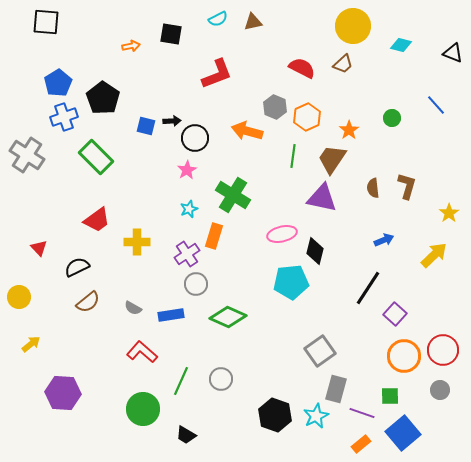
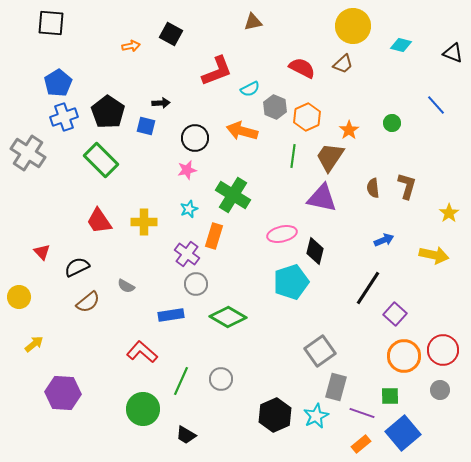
cyan semicircle at (218, 19): moved 32 px right, 70 px down
black square at (46, 22): moved 5 px right, 1 px down
black square at (171, 34): rotated 20 degrees clockwise
red L-shape at (217, 74): moved 3 px up
black pentagon at (103, 98): moved 5 px right, 14 px down
green circle at (392, 118): moved 5 px down
black arrow at (172, 121): moved 11 px left, 18 px up
orange arrow at (247, 131): moved 5 px left
gray cross at (27, 155): moved 1 px right, 2 px up
green rectangle at (96, 157): moved 5 px right, 3 px down
brown trapezoid at (332, 159): moved 2 px left, 2 px up
pink star at (187, 170): rotated 18 degrees clockwise
red trapezoid at (97, 220): moved 2 px right, 1 px down; rotated 92 degrees clockwise
yellow cross at (137, 242): moved 7 px right, 20 px up
red triangle at (39, 248): moved 3 px right, 4 px down
purple cross at (187, 254): rotated 20 degrees counterclockwise
yellow arrow at (434, 255): rotated 56 degrees clockwise
cyan pentagon at (291, 282): rotated 12 degrees counterclockwise
gray semicircle at (133, 308): moved 7 px left, 22 px up
green diamond at (228, 317): rotated 6 degrees clockwise
yellow arrow at (31, 344): moved 3 px right
gray rectangle at (336, 389): moved 2 px up
black hexagon at (275, 415): rotated 16 degrees clockwise
